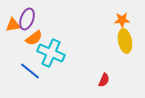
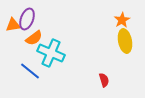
orange star: rotated 28 degrees counterclockwise
red semicircle: rotated 40 degrees counterclockwise
